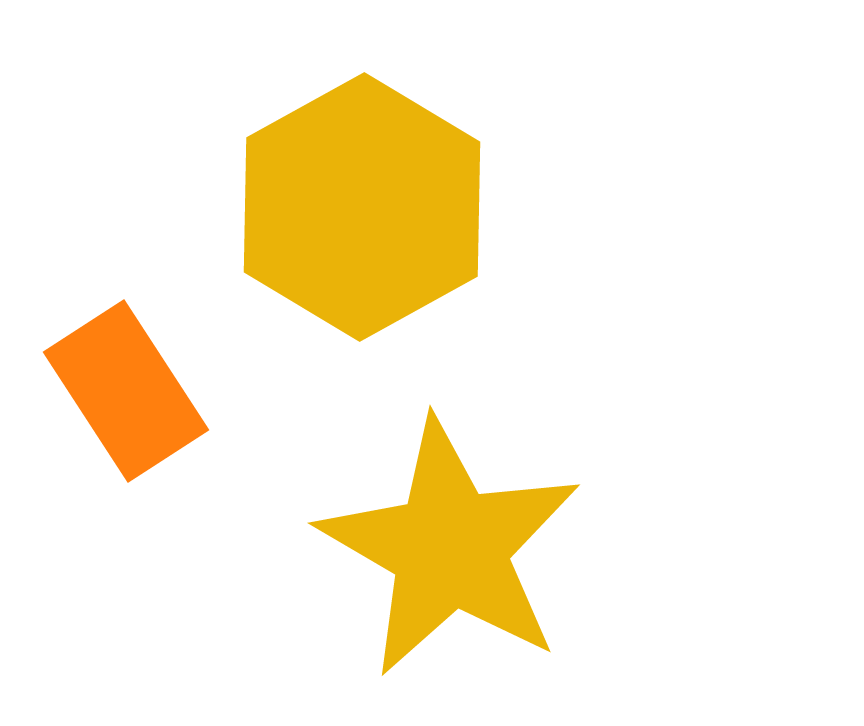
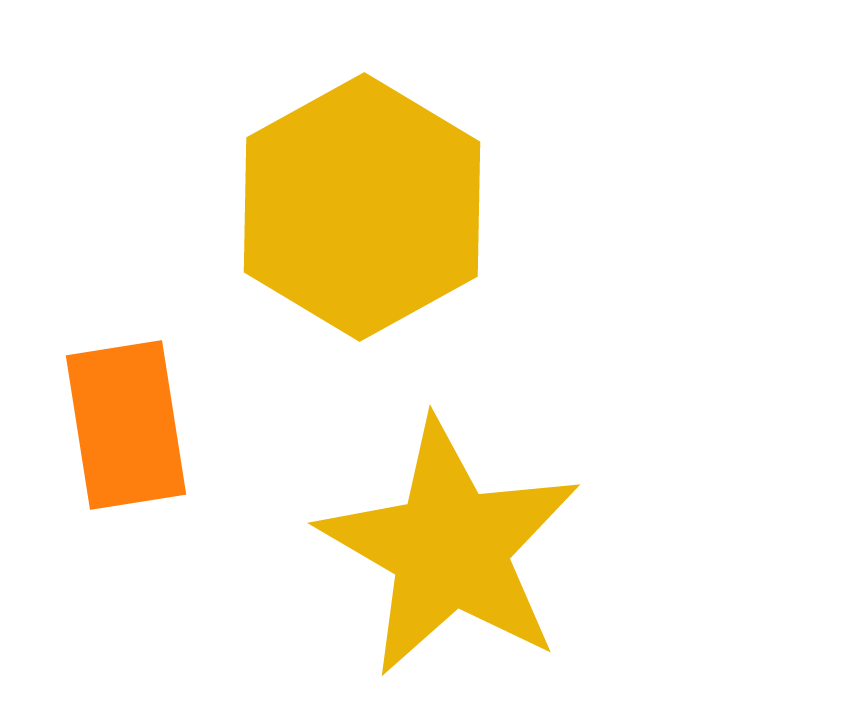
orange rectangle: moved 34 px down; rotated 24 degrees clockwise
